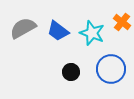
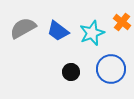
cyan star: rotated 30 degrees clockwise
